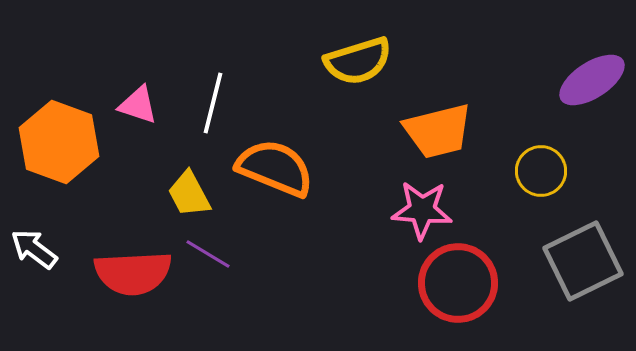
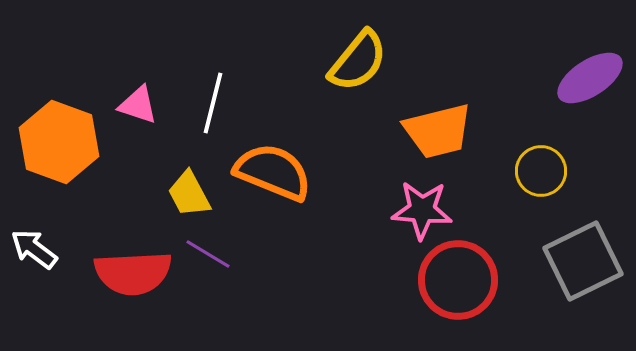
yellow semicircle: rotated 34 degrees counterclockwise
purple ellipse: moved 2 px left, 2 px up
orange semicircle: moved 2 px left, 4 px down
red circle: moved 3 px up
